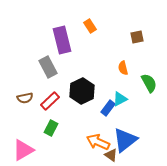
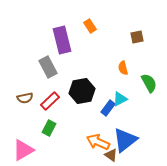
black hexagon: rotated 15 degrees clockwise
green rectangle: moved 2 px left
